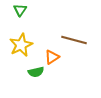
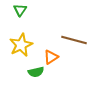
orange triangle: moved 1 px left
